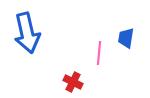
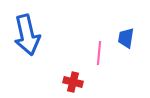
blue arrow: moved 2 px down
red cross: rotated 12 degrees counterclockwise
